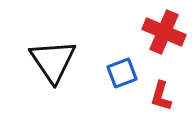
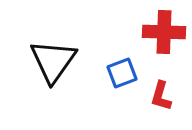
red cross: rotated 21 degrees counterclockwise
black triangle: rotated 9 degrees clockwise
